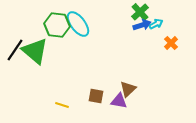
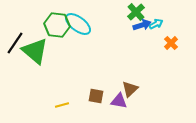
green cross: moved 4 px left
cyan ellipse: rotated 16 degrees counterclockwise
black line: moved 7 px up
brown triangle: moved 2 px right
yellow line: rotated 32 degrees counterclockwise
